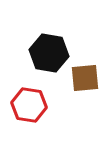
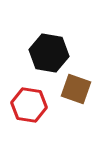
brown square: moved 9 px left, 11 px down; rotated 24 degrees clockwise
